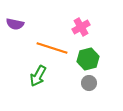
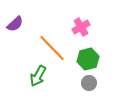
purple semicircle: rotated 54 degrees counterclockwise
orange line: rotated 28 degrees clockwise
